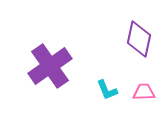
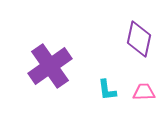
cyan L-shape: rotated 15 degrees clockwise
